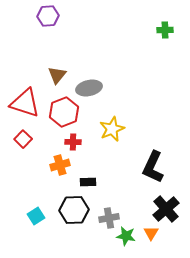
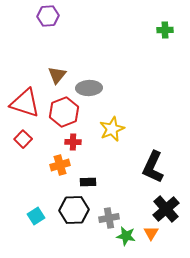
gray ellipse: rotated 10 degrees clockwise
